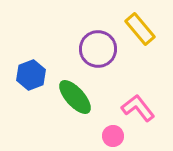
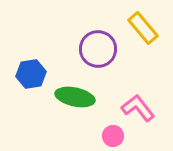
yellow rectangle: moved 3 px right, 1 px up
blue hexagon: moved 1 px up; rotated 12 degrees clockwise
green ellipse: rotated 36 degrees counterclockwise
